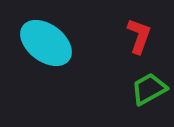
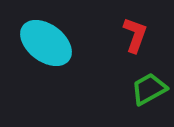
red L-shape: moved 4 px left, 1 px up
